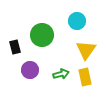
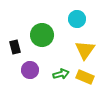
cyan circle: moved 2 px up
yellow triangle: moved 1 px left
yellow rectangle: rotated 54 degrees counterclockwise
